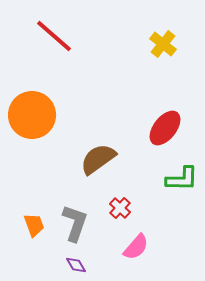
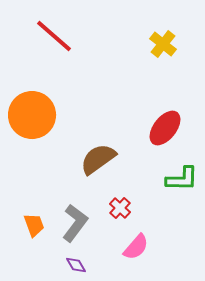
gray L-shape: rotated 18 degrees clockwise
